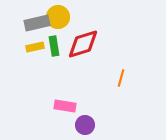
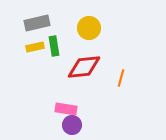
yellow circle: moved 31 px right, 11 px down
red diamond: moved 1 px right, 23 px down; rotated 12 degrees clockwise
pink rectangle: moved 1 px right, 3 px down
purple circle: moved 13 px left
